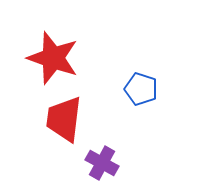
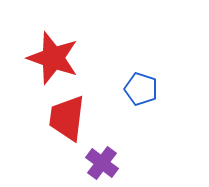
red trapezoid: moved 3 px right, 1 px up
purple cross: rotated 8 degrees clockwise
